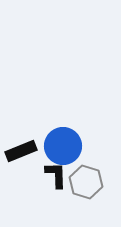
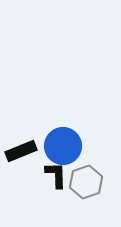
gray hexagon: rotated 24 degrees clockwise
